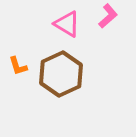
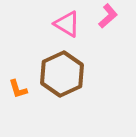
orange L-shape: moved 23 px down
brown hexagon: moved 1 px right
